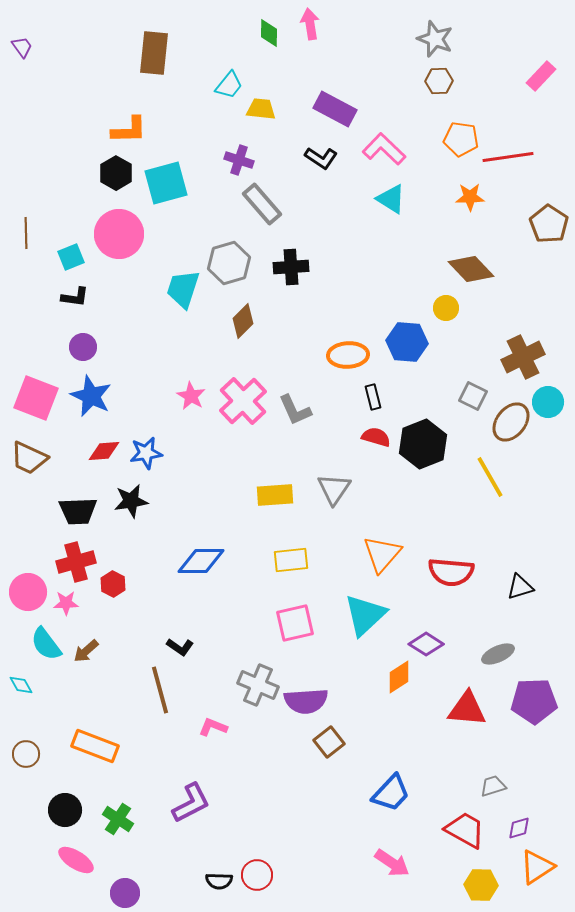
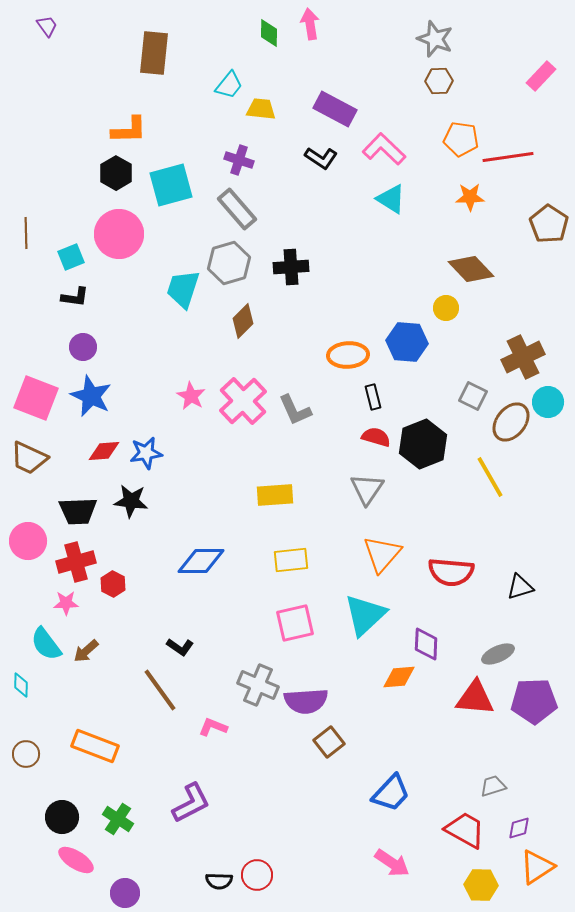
purple trapezoid at (22, 47): moved 25 px right, 21 px up
cyan square at (166, 183): moved 5 px right, 2 px down
gray rectangle at (262, 204): moved 25 px left, 5 px down
gray triangle at (334, 489): moved 33 px right
black star at (131, 501): rotated 16 degrees clockwise
pink circle at (28, 592): moved 51 px up
purple diamond at (426, 644): rotated 60 degrees clockwise
orange diamond at (399, 677): rotated 28 degrees clockwise
cyan diamond at (21, 685): rotated 30 degrees clockwise
brown line at (160, 690): rotated 21 degrees counterclockwise
red triangle at (467, 709): moved 8 px right, 11 px up
black circle at (65, 810): moved 3 px left, 7 px down
